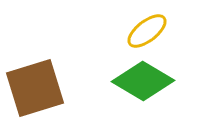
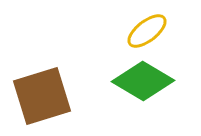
brown square: moved 7 px right, 8 px down
